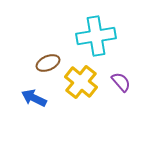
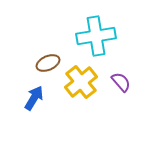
yellow cross: rotated 12 degrees clockwise
blue arrow: rotated 95 degrees clockwise
